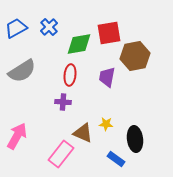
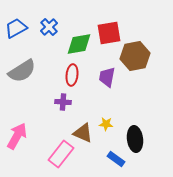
red ellipse: moved 2 px right
